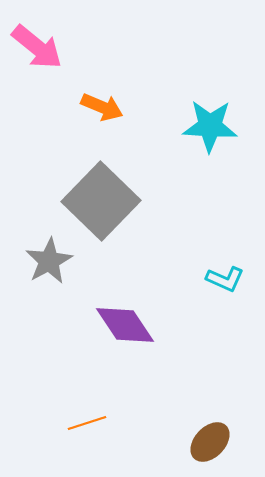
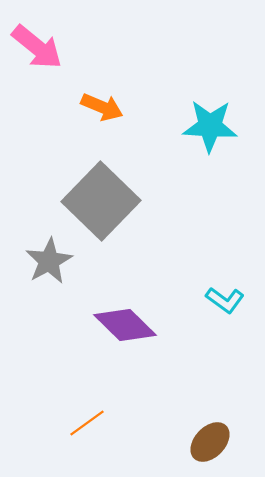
cyan L-shape: moved 21 px down; rotated 12 degrees clockwise
purple diamond: rotated 12 degrees counterclockwise
orange line: rotated 18 degrees counterclockwise
